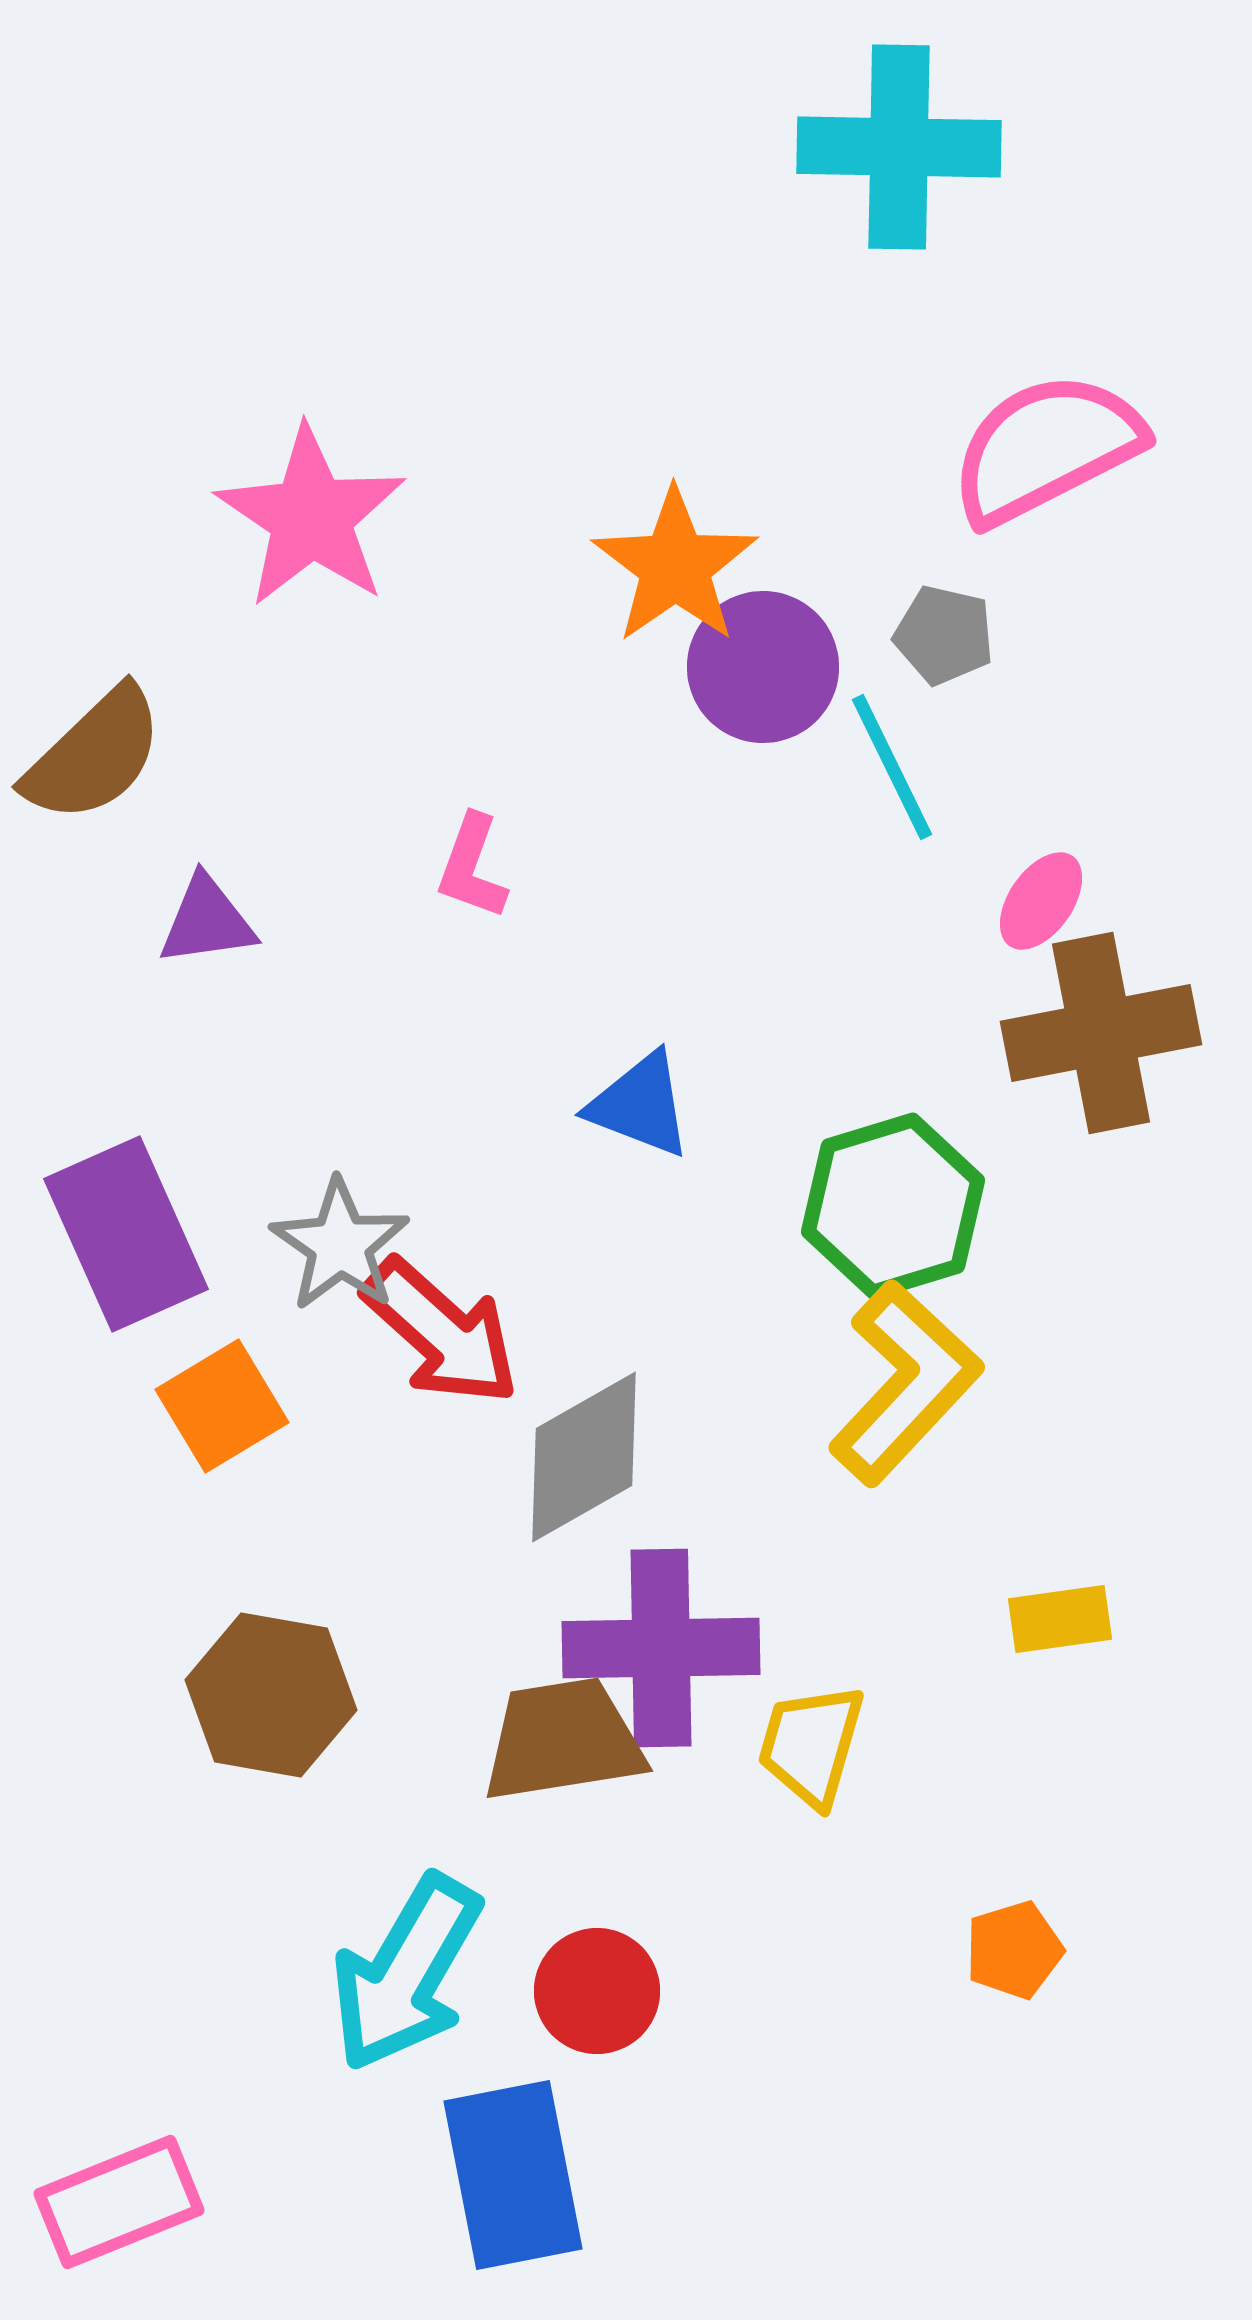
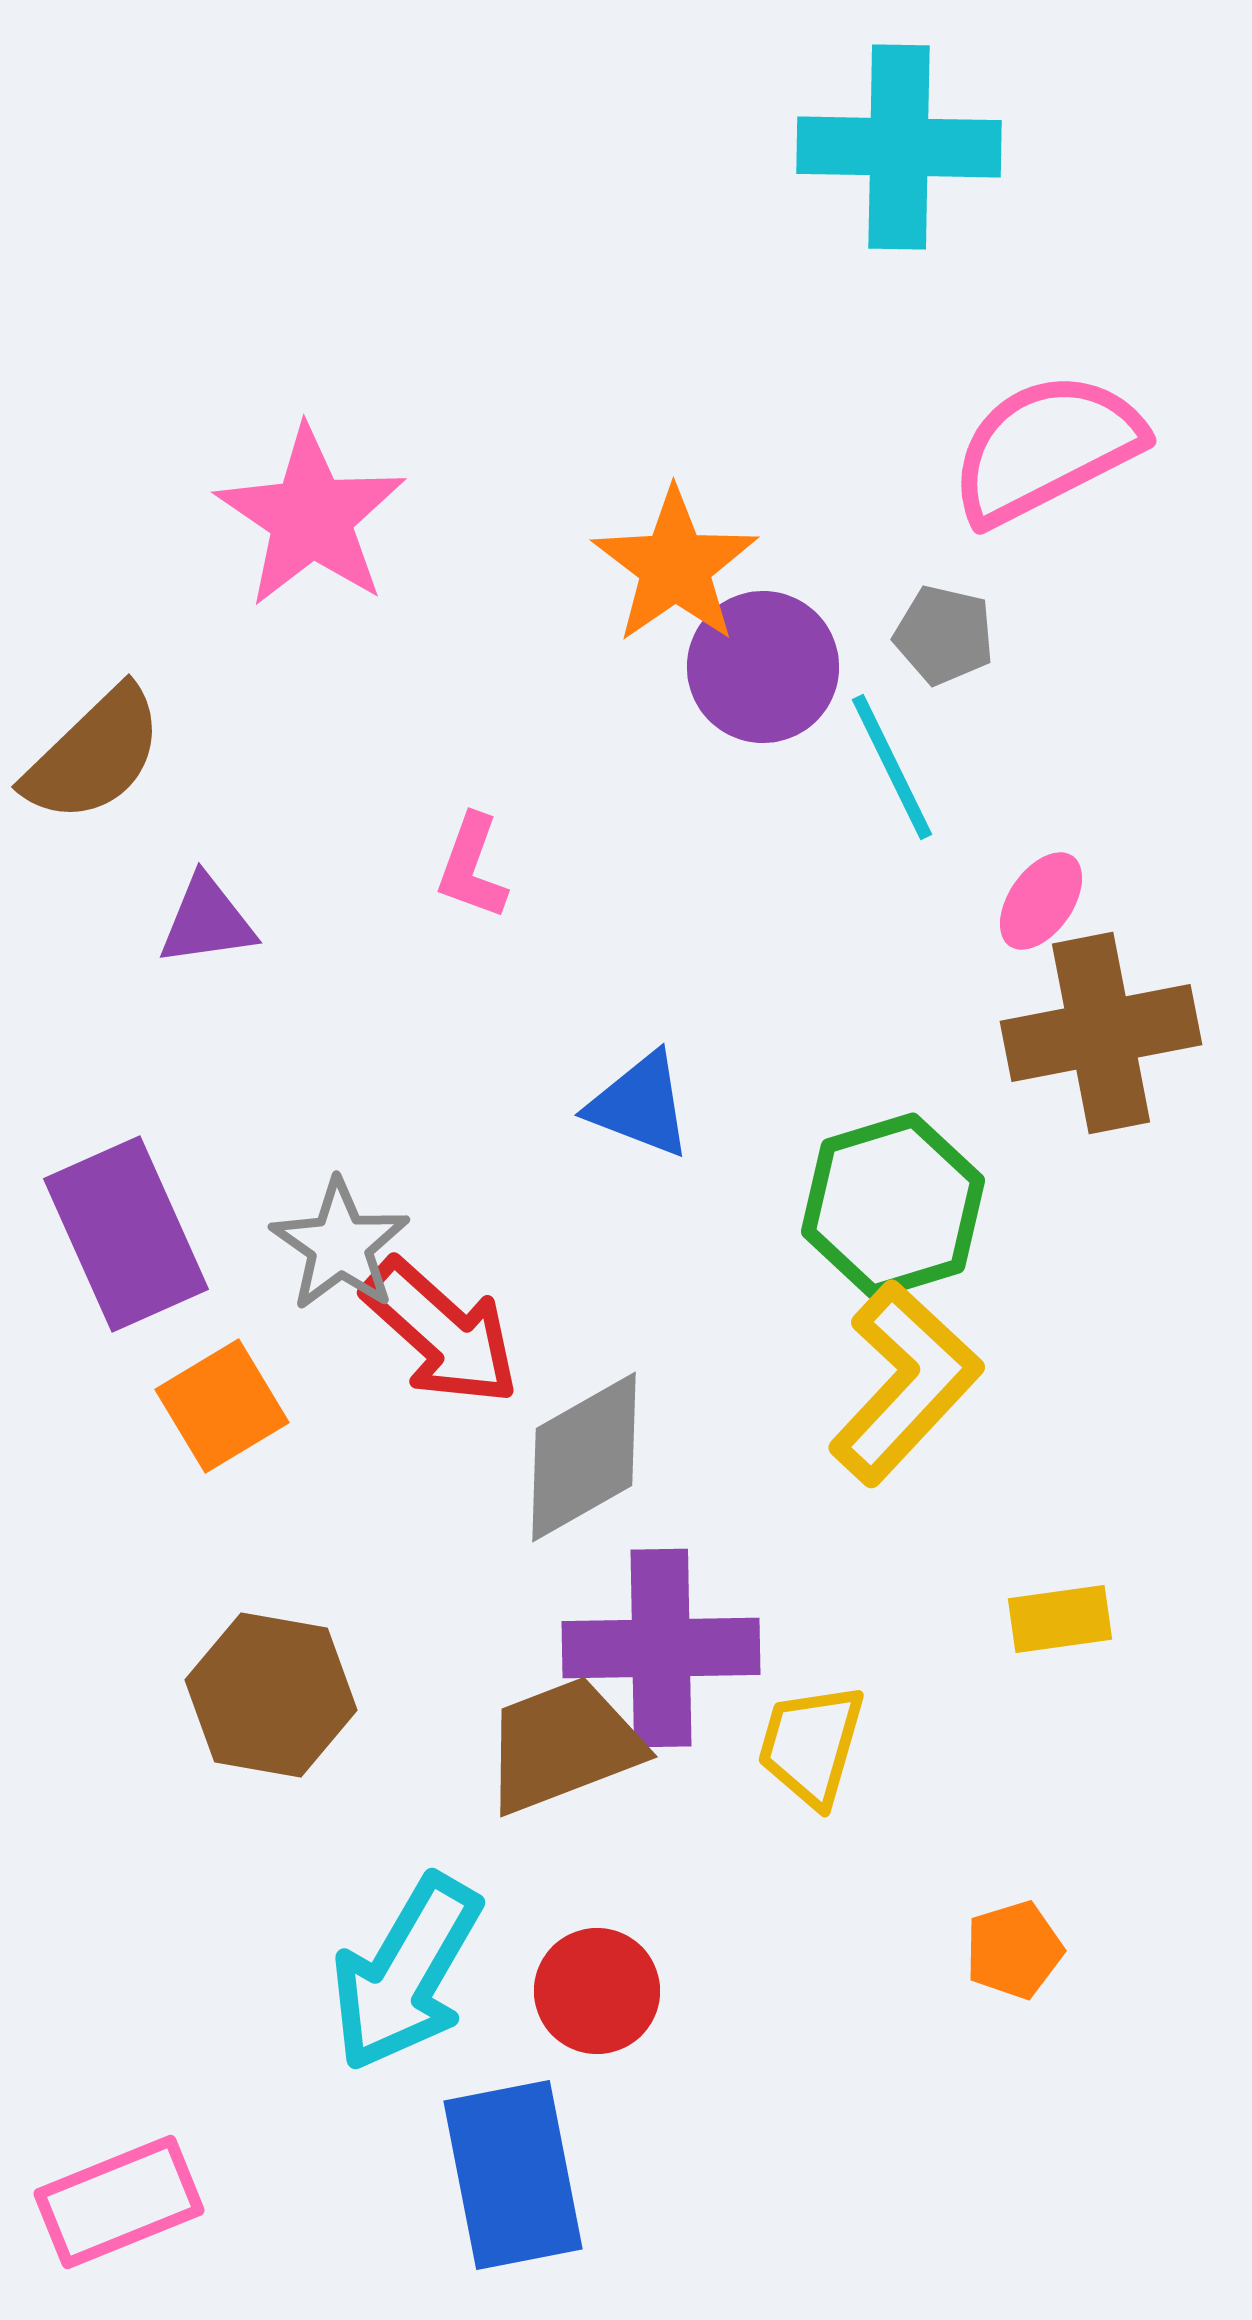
brown trapezoid: moved 5 px down; rotated 12 degrees counterclockwise
